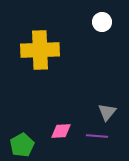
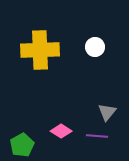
white circle: moved 7 px left, 25 px down
pink diamond: rotated 35 degrees clockwise
